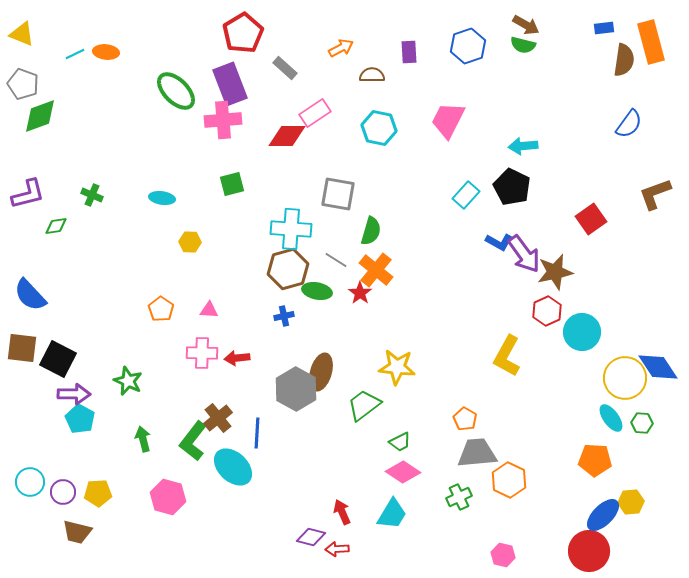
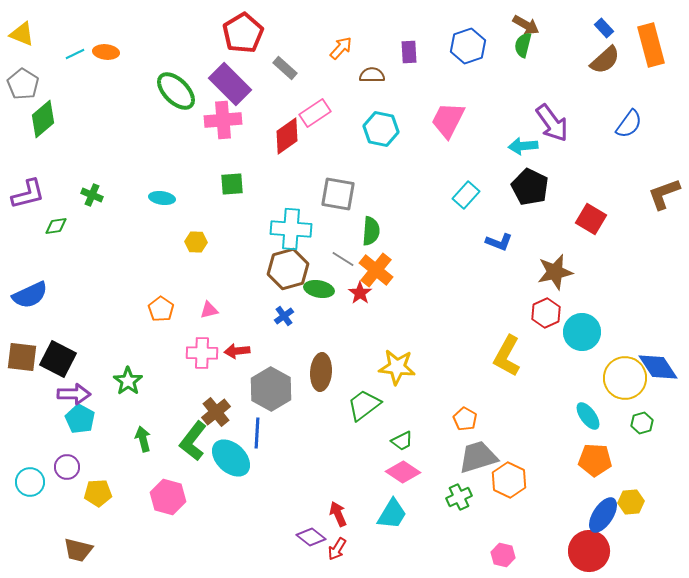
blue rectangle at (604, 28): rotated 54 degrees clockwise
orange rectangle at (651, 42): moved 3 px down
green semicircle at (523, 45): rotated 90 degrees clockwise
orange arrow at (341, 48): rotated 20 degrees counterclockwise
brown semicircle at (624, 60): moved 19 px left; rotated 40 degrees clockwise
gray pentagon at (23, 84): rotated 12 degrees clockwise
purple rectangle at (230, 84): rotated 24 degrees counterclockwise
green diamond at (40, 116): moved 3 px right, 3 px down; rotated 21 degrees counterclockwise
cyan hexagon at (379, 128): moved 2 px right, 1 px down
red diamond at (287, 136): rotated 36 degrees counterclockwise
green square at (232, 184): rotated 10 degrees clockwise
black pentagon at (512, 187): moved 18 px right
brown L-shape at (655, 194): moved 9 px right
red square at (591, 219): rotated 24 degrees counterclockwise
green semicircle at (371, 231): rotated 12 degrees counterclockwise
yellow hexagon at (190, 242): moved 6 px right
blue L-shape at (499, 242): rotated 8 degrees counterclockwise
purple arrow at (524, 254): moved 28 px right, 131 px up
gray line at (336, 260): moved 7 px right, 1 px up
green ellipse at (317, 291): moved 2 px right, 2 px up
blue semicircle at (30, 295): rotated 72 degrees counterclockwise
pink triangle at (209, 310): rotated 18 degrees counterclockwise
red hexagon at (547, 311): moved 1 px left, 2 px down
blue cross at (284, 316): rotated 24 degrees counterclockwise
brown square at (22, 348): moved 9 px down
red arrow at (237, 358): moved 7 px up
brown ellipse at (321, 372): rotated 12 degrees counterclockwise
green star at (128, 381): rotated 12 degrees clockwise
gray hexagon at (296, 389): moved 25 px left
brown cross at (218, 418): moved 2 px left, 6 px up
cyan ellipse at (611, 418): moved 23 px left, 2 px up
green hexagon at (642, 423): rotated 20 degrees counterclockwise
green trapezoid at (400, 442): moved 2 px right, 1 px up
gray trapezoid at (477, 453): moved 1 px right, 4 px down; rotated 12 degrees counterclockwise
cyan ellipse at (233, 467): moved 2 px left, 9 px up
purple circle at (63, 492): moved 4 px right, 25 px up
red arrow at (342, 512): moved 4 px left, 2 px down
blue ellipse at (603, 515): rotated 12 degrees counterclockwise
brown trapezoid at (77, 532): moved 1 px right, 18 px down
purple diamond at (311, 537): rotated 24 degrees clockwise
red arrow at (337, 549): rotated 55 degrees counterclockwise
